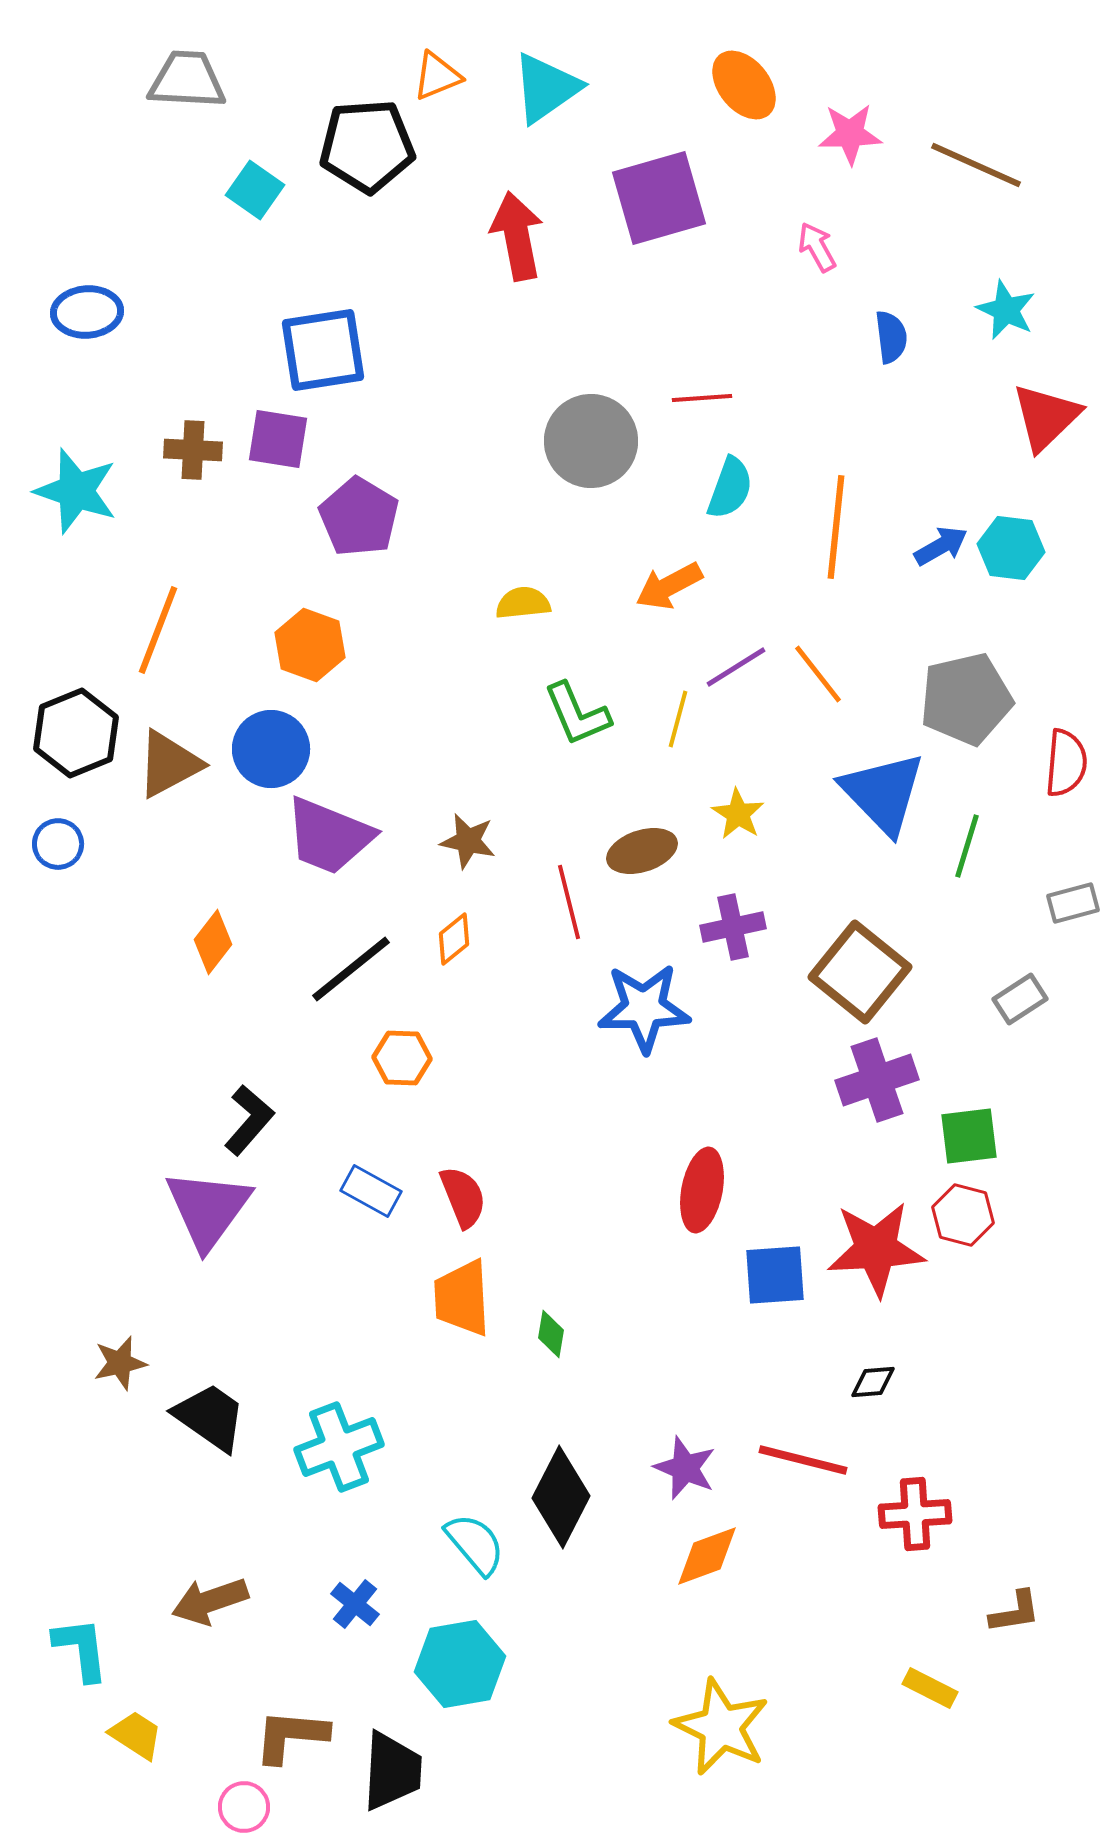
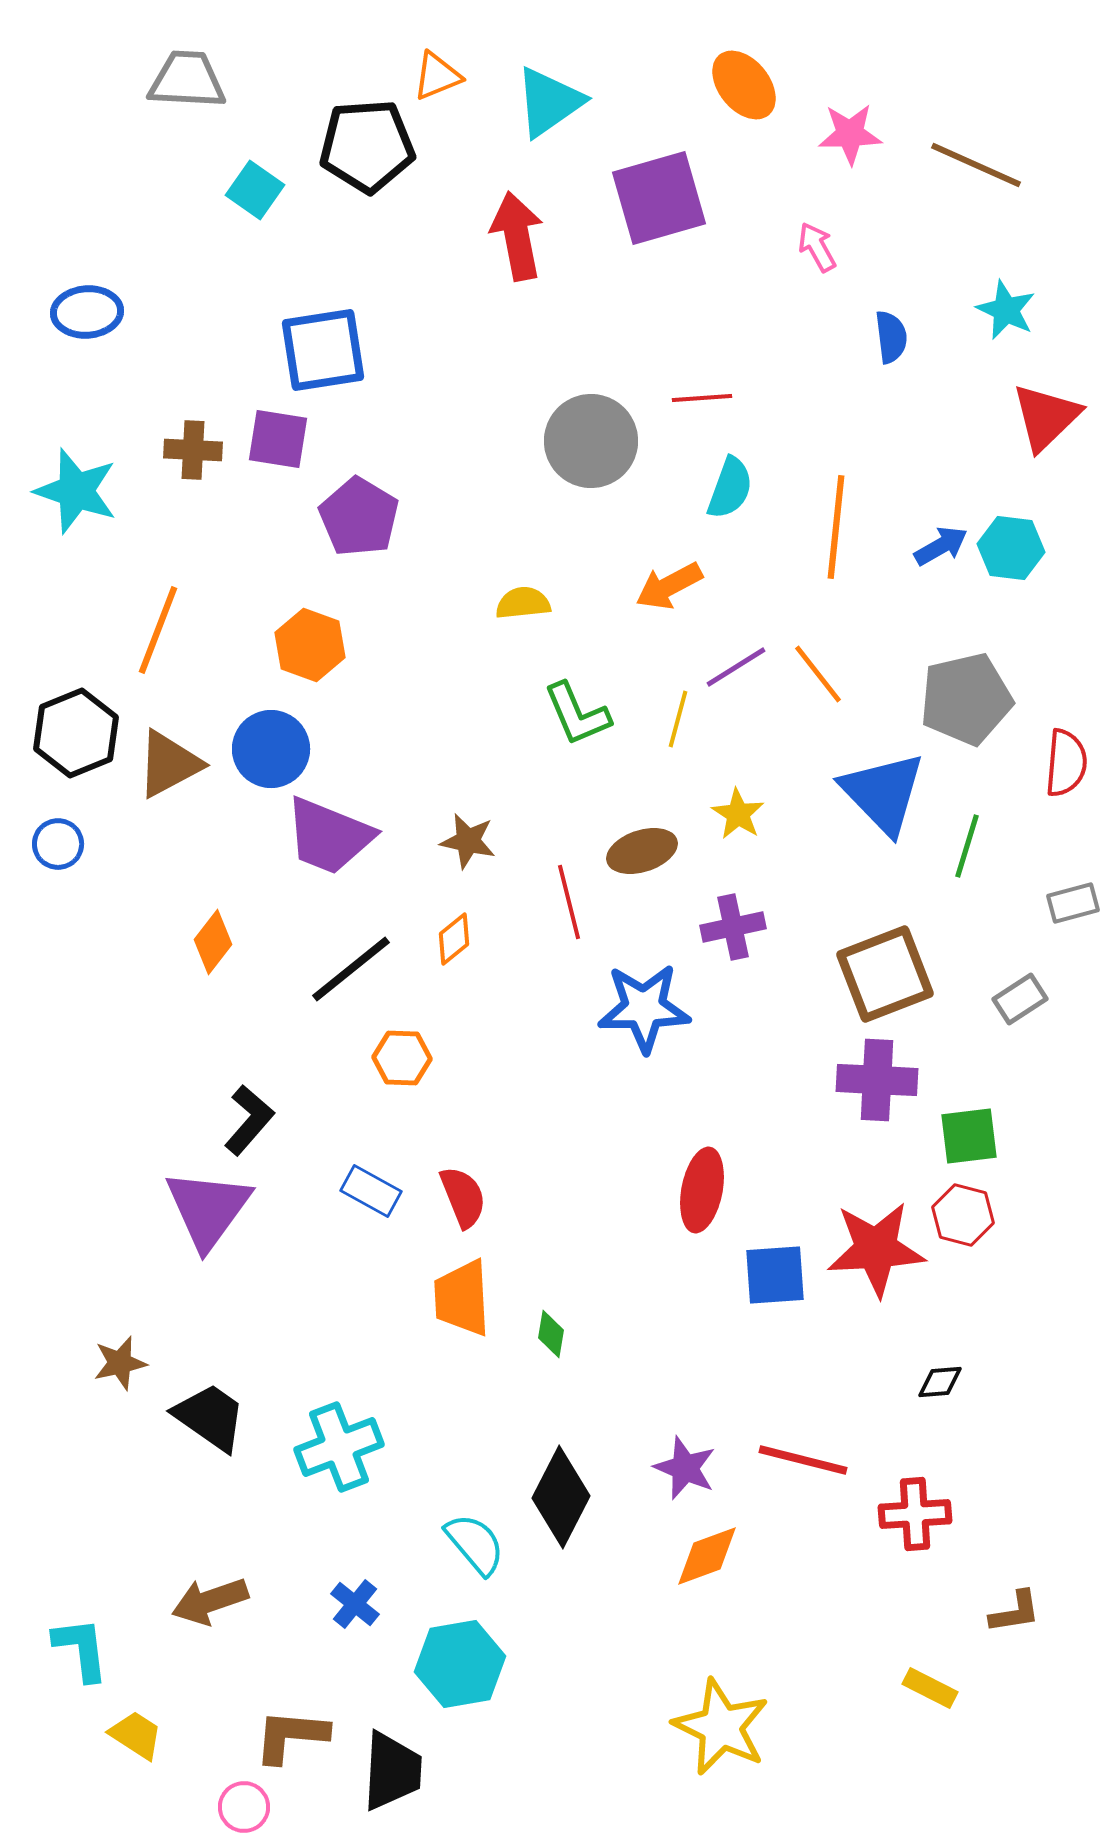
cyan triangle at (546, 88): moved 3 px right, 14 px down
brown square at (860, 972): moved 25 px right, 2 px down; rotated 30 degrees clockwise
purple cross at (877, 1080): rotated 22 degrees clockwise
black diamond at (873, 1382): moved 67 px right
